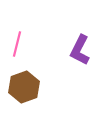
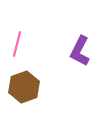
purple L-shape: moved 1 px down
